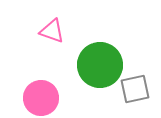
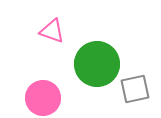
green circle: moved 3 px left, 1 px up
pink circle: moved 2 px right
